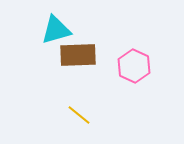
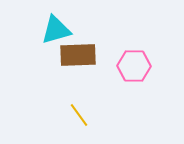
pink hexagon: rotated 24 degrees counterclockwise
yellow line: rotated 15 degrees clockwise
